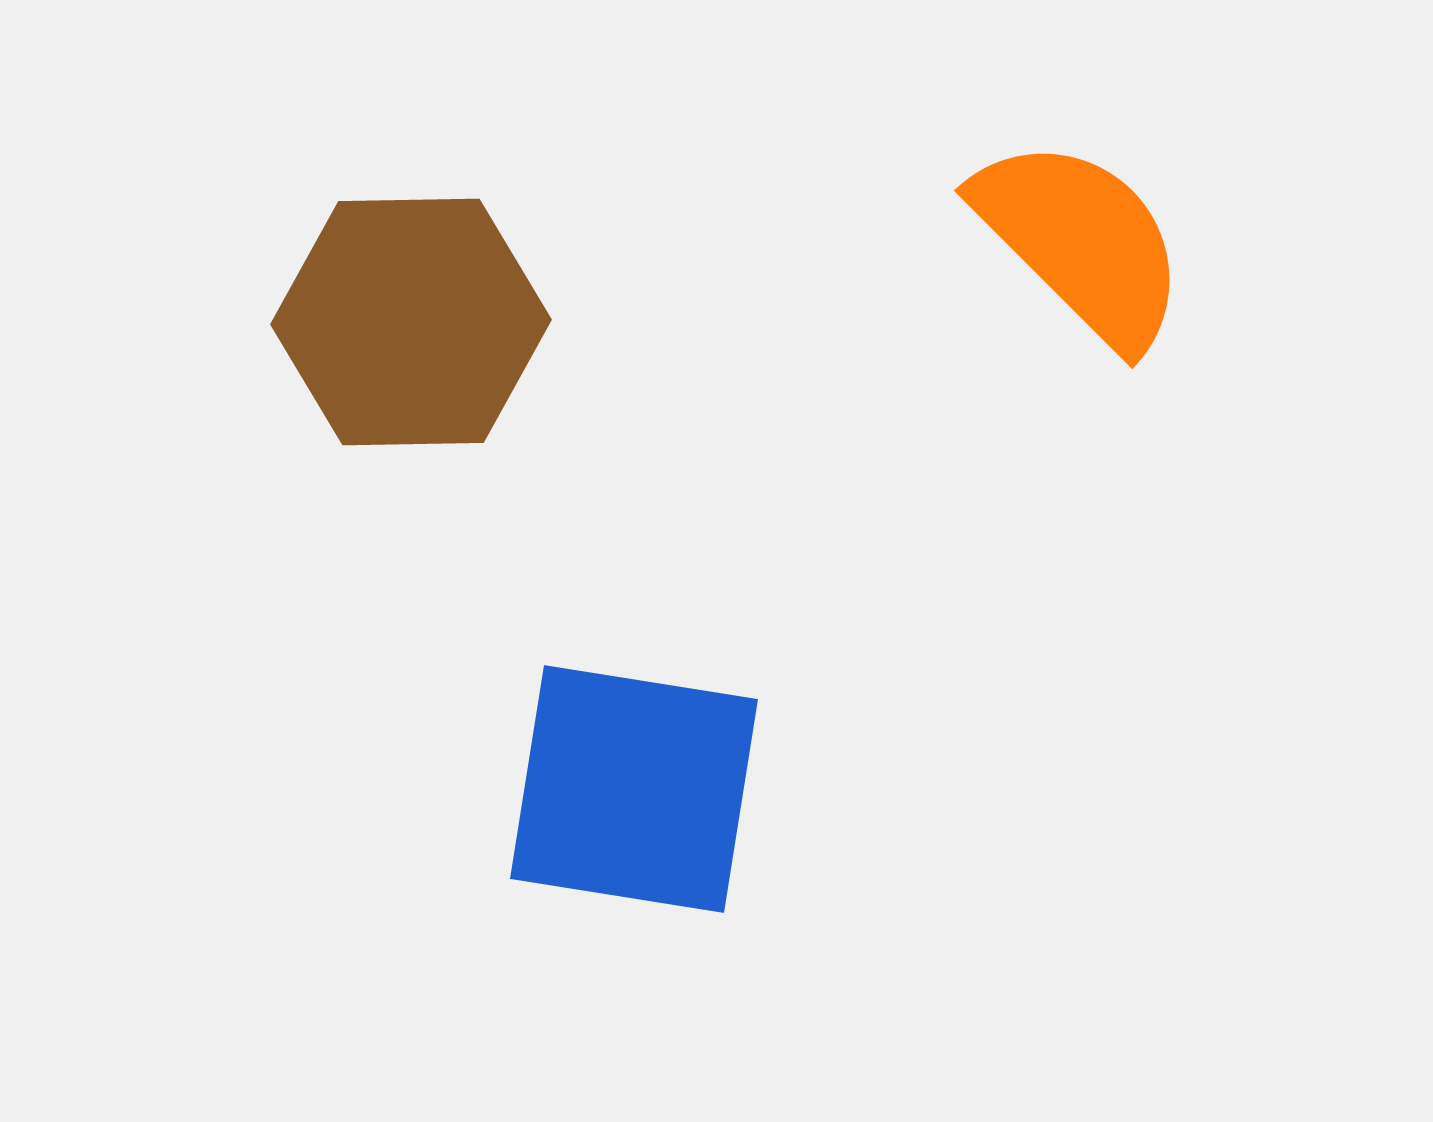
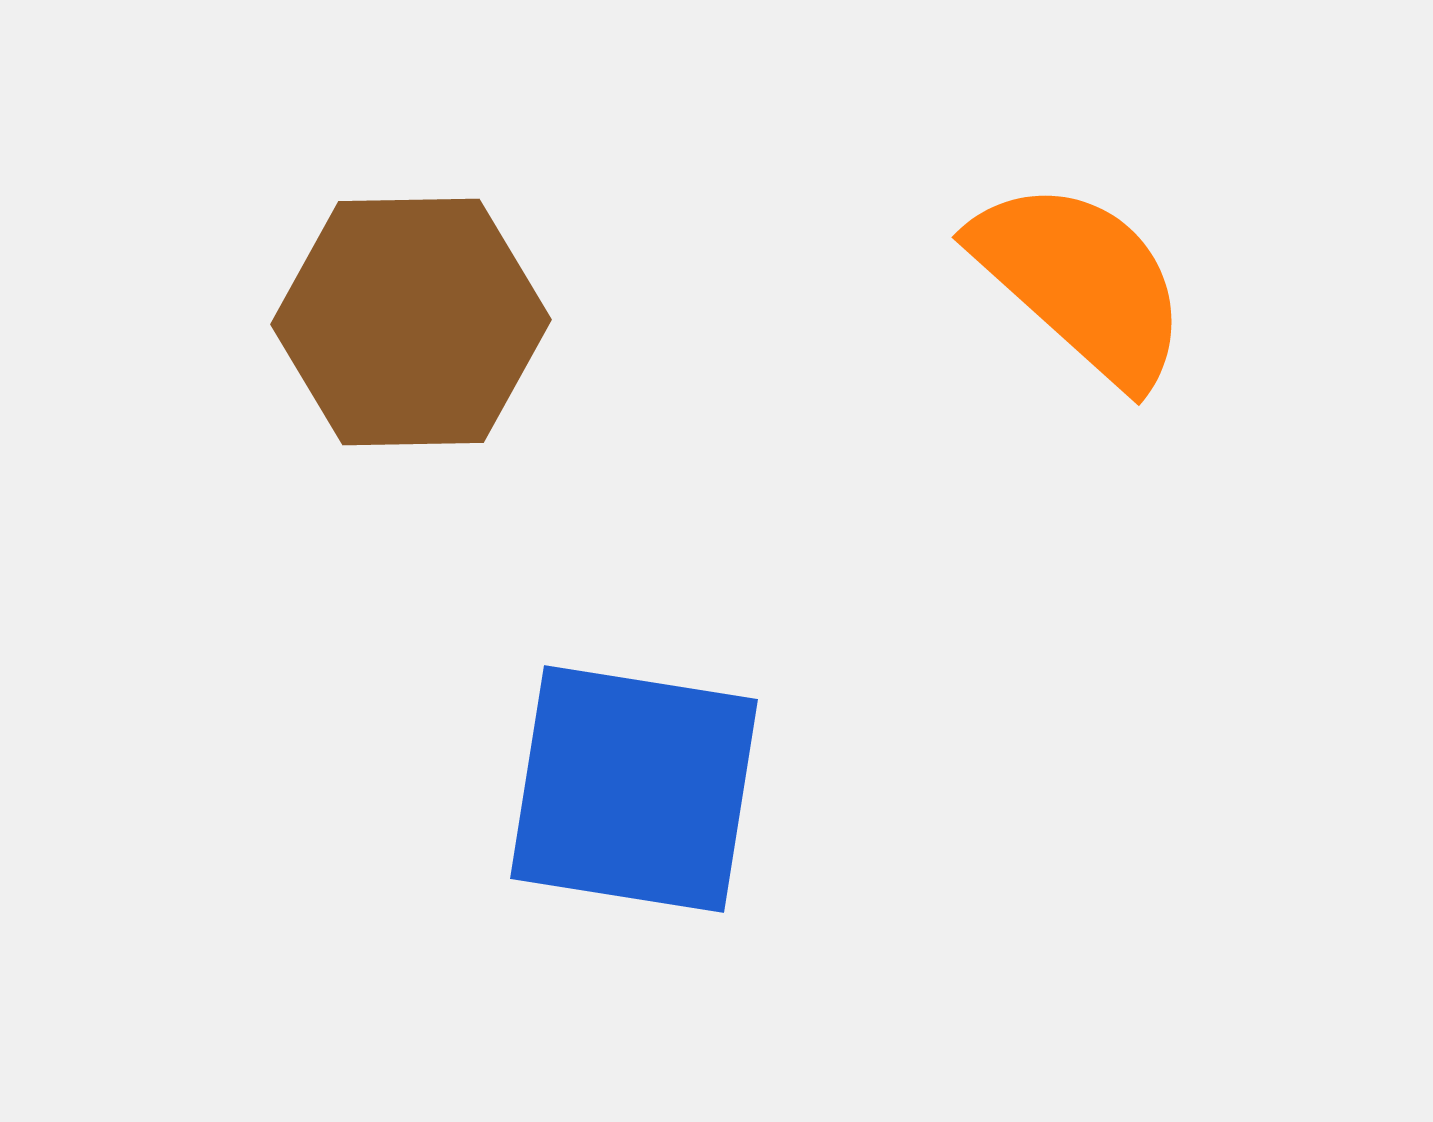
orange semicircle: moved 40 px down; rotated 3 degrees counterclockwise
